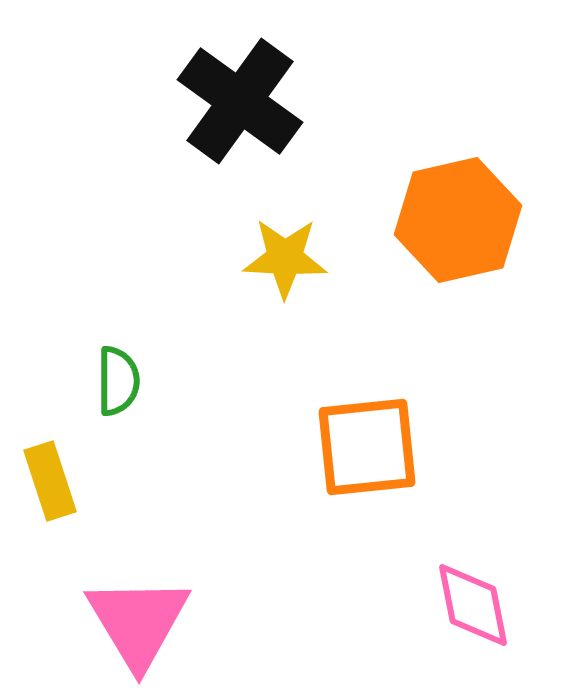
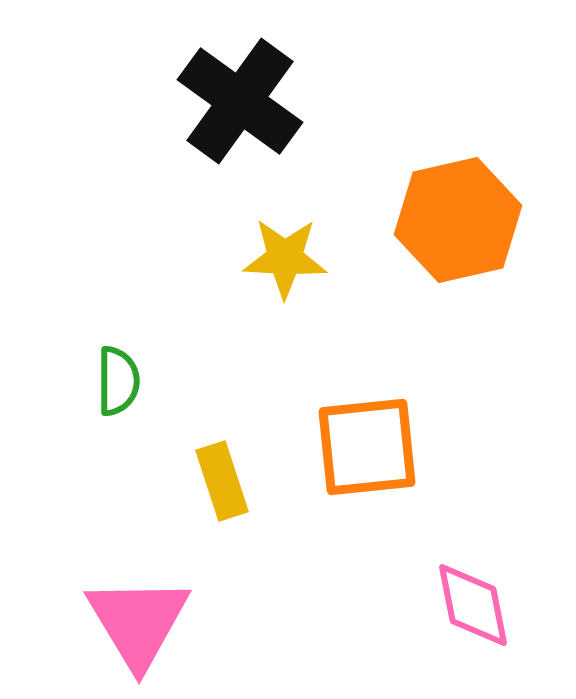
yellow rectangle: moved 172 px right
